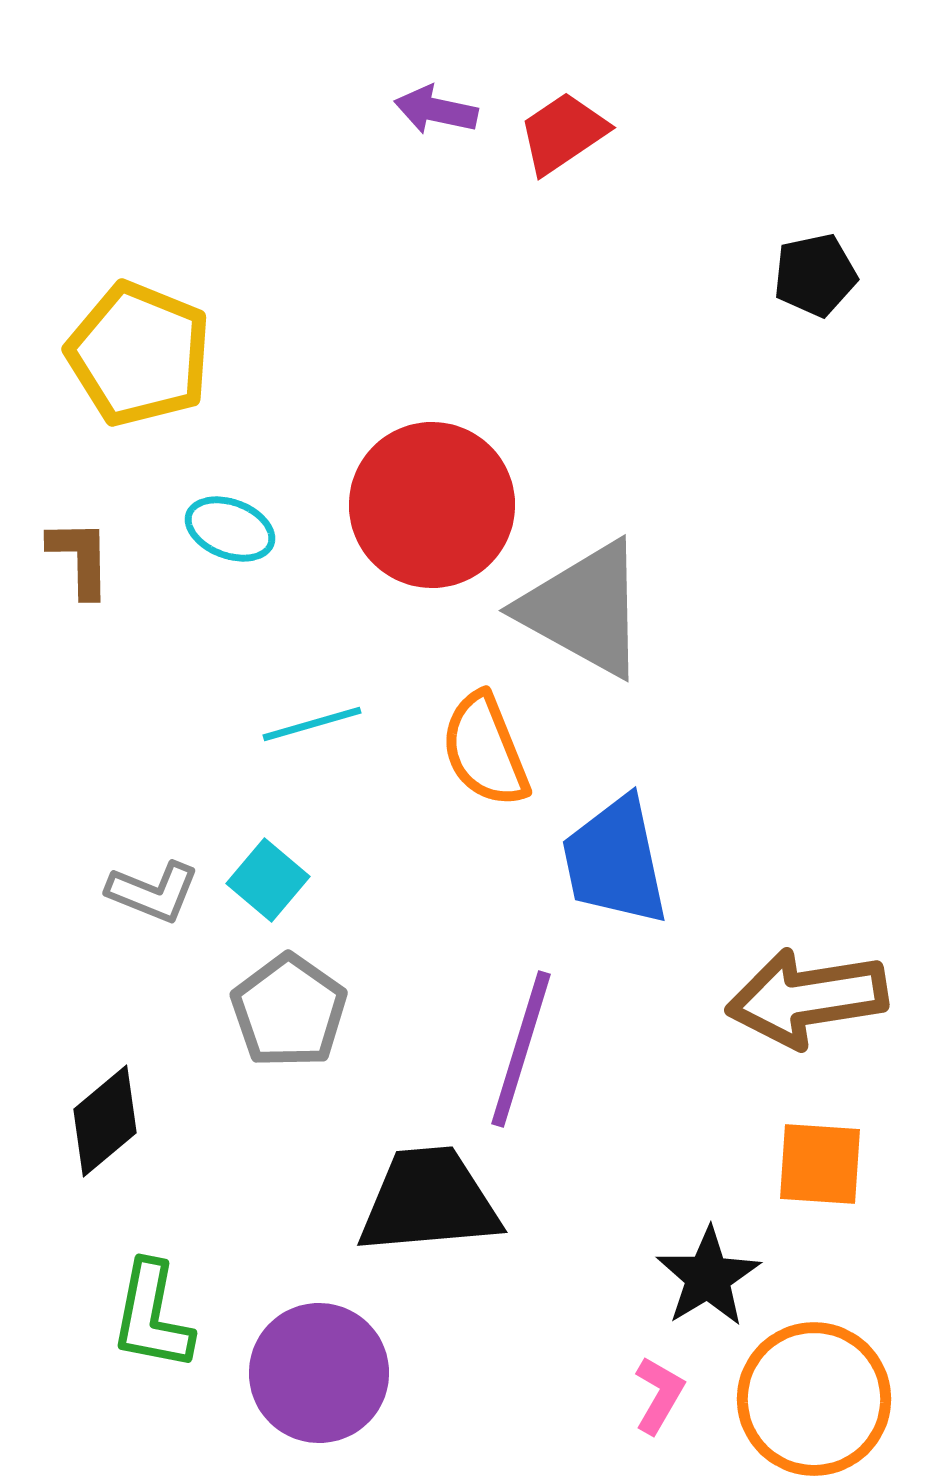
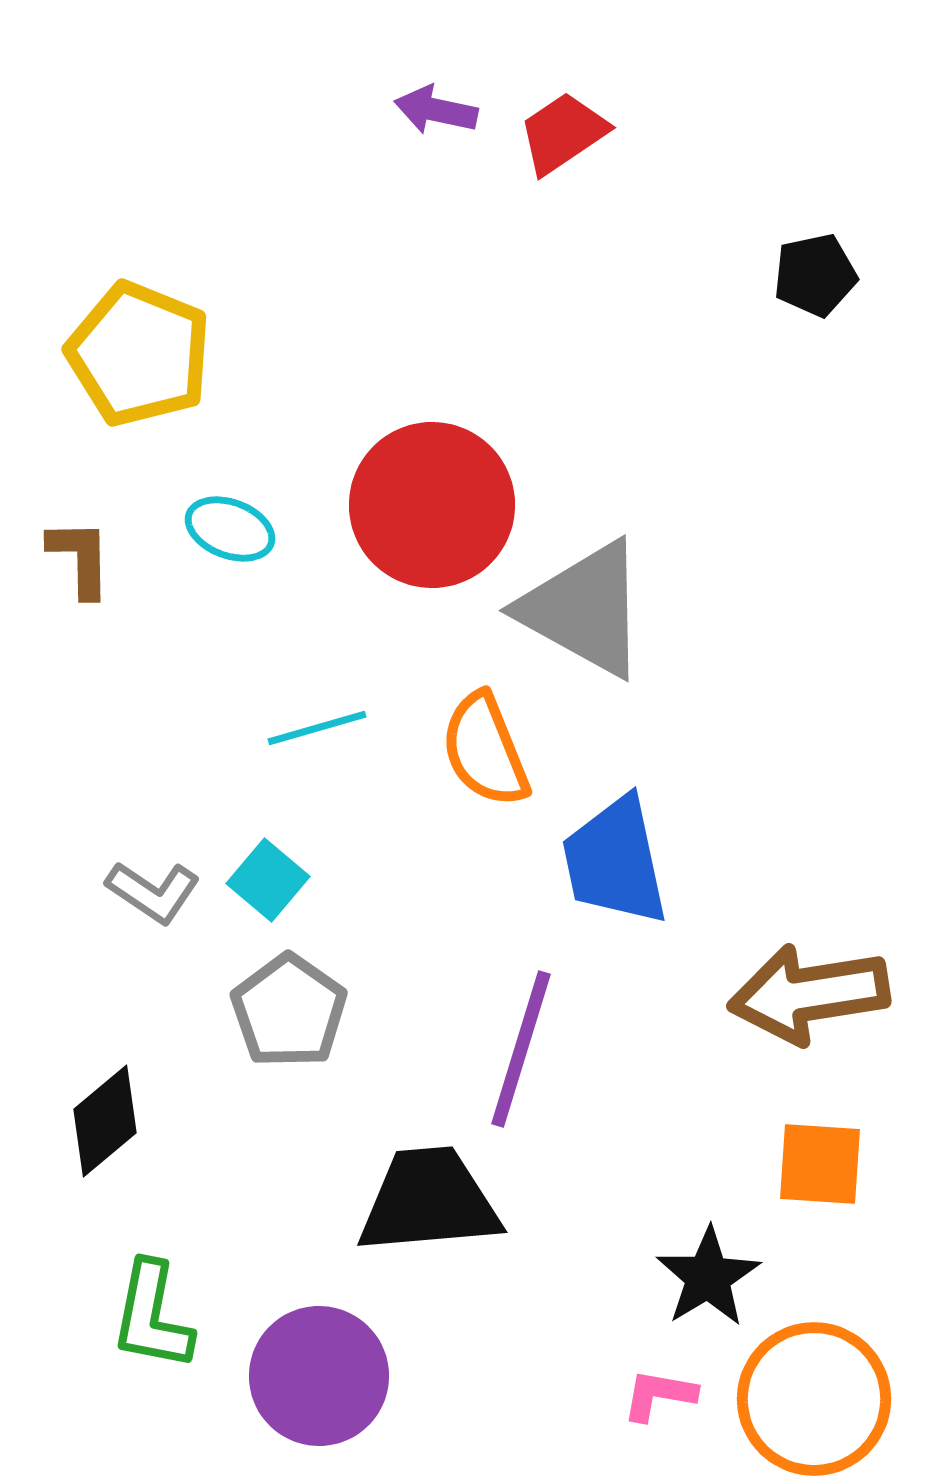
cyan line: moved 5 px right, 4 px down
gray L-shape: rotated 12 degrees clockwise
brown arrow: moved 2 px right, 4 px up
purple circle: moved 3 px down
pink L-shape: rotated 110 degrees counterclockwise
